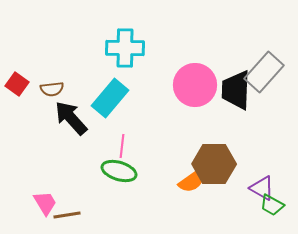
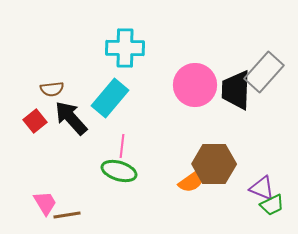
red square: moved 18 px right, 37 px down; rotated 15 degrees clockwise
purple triangle: rotated 8 degrees counterclockwise
green trapezoid: rotated 55 degrees counterclockwise
